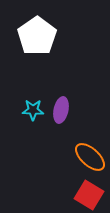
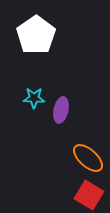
white pentagon: moved 1 px left, 1 px up
cyan star: moved 1 px right, 12 px up
orange ellipse: moved 2 px left, 1 px down
